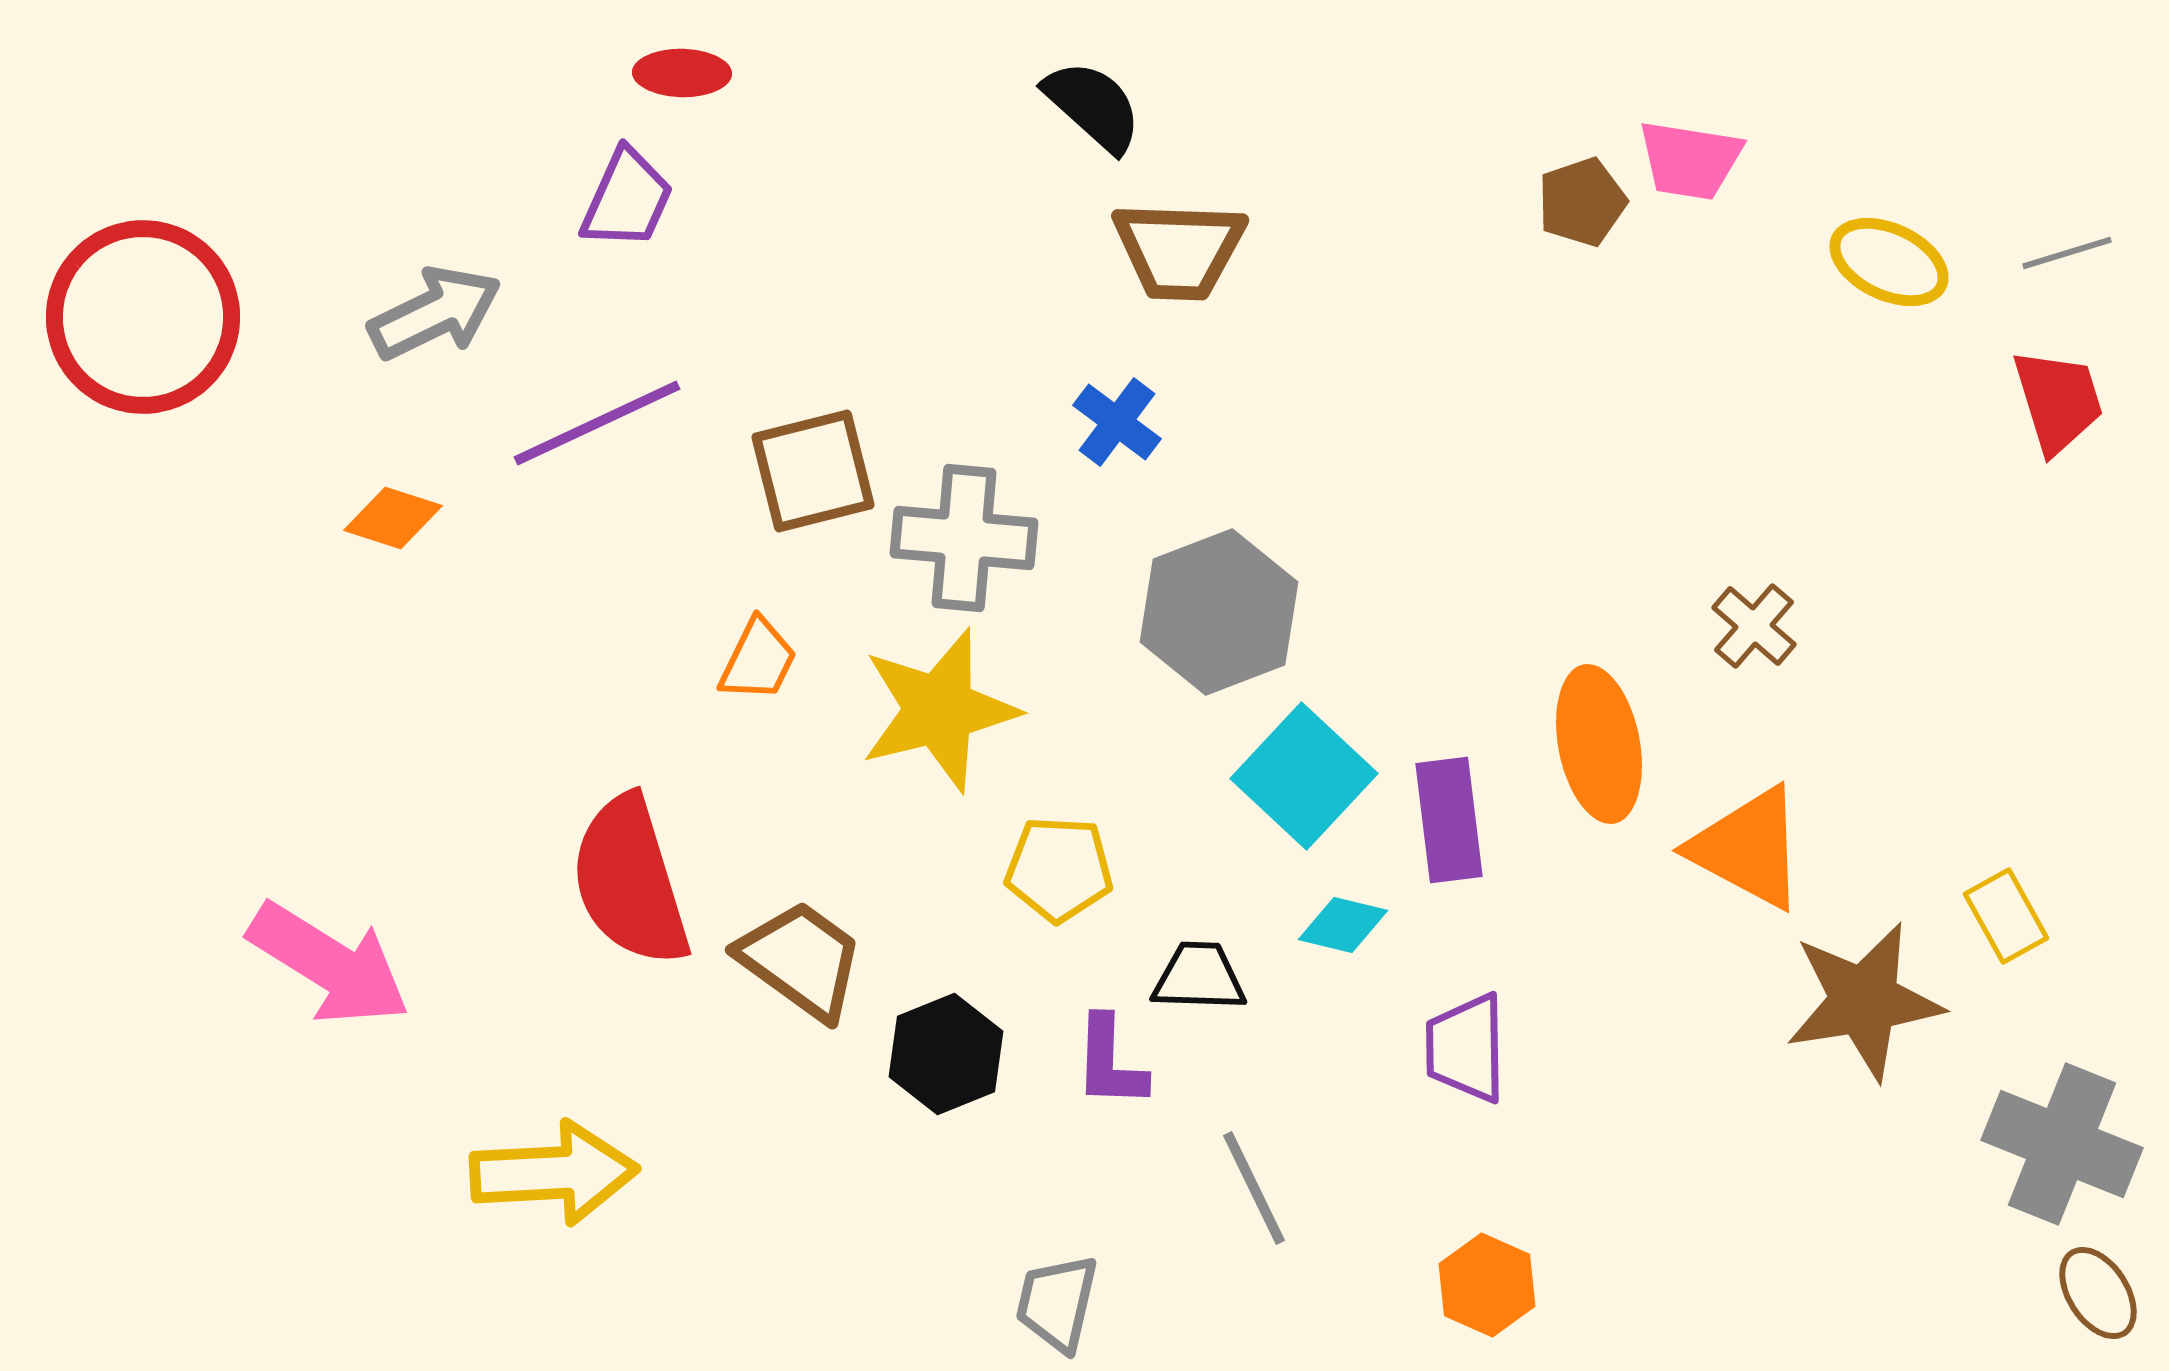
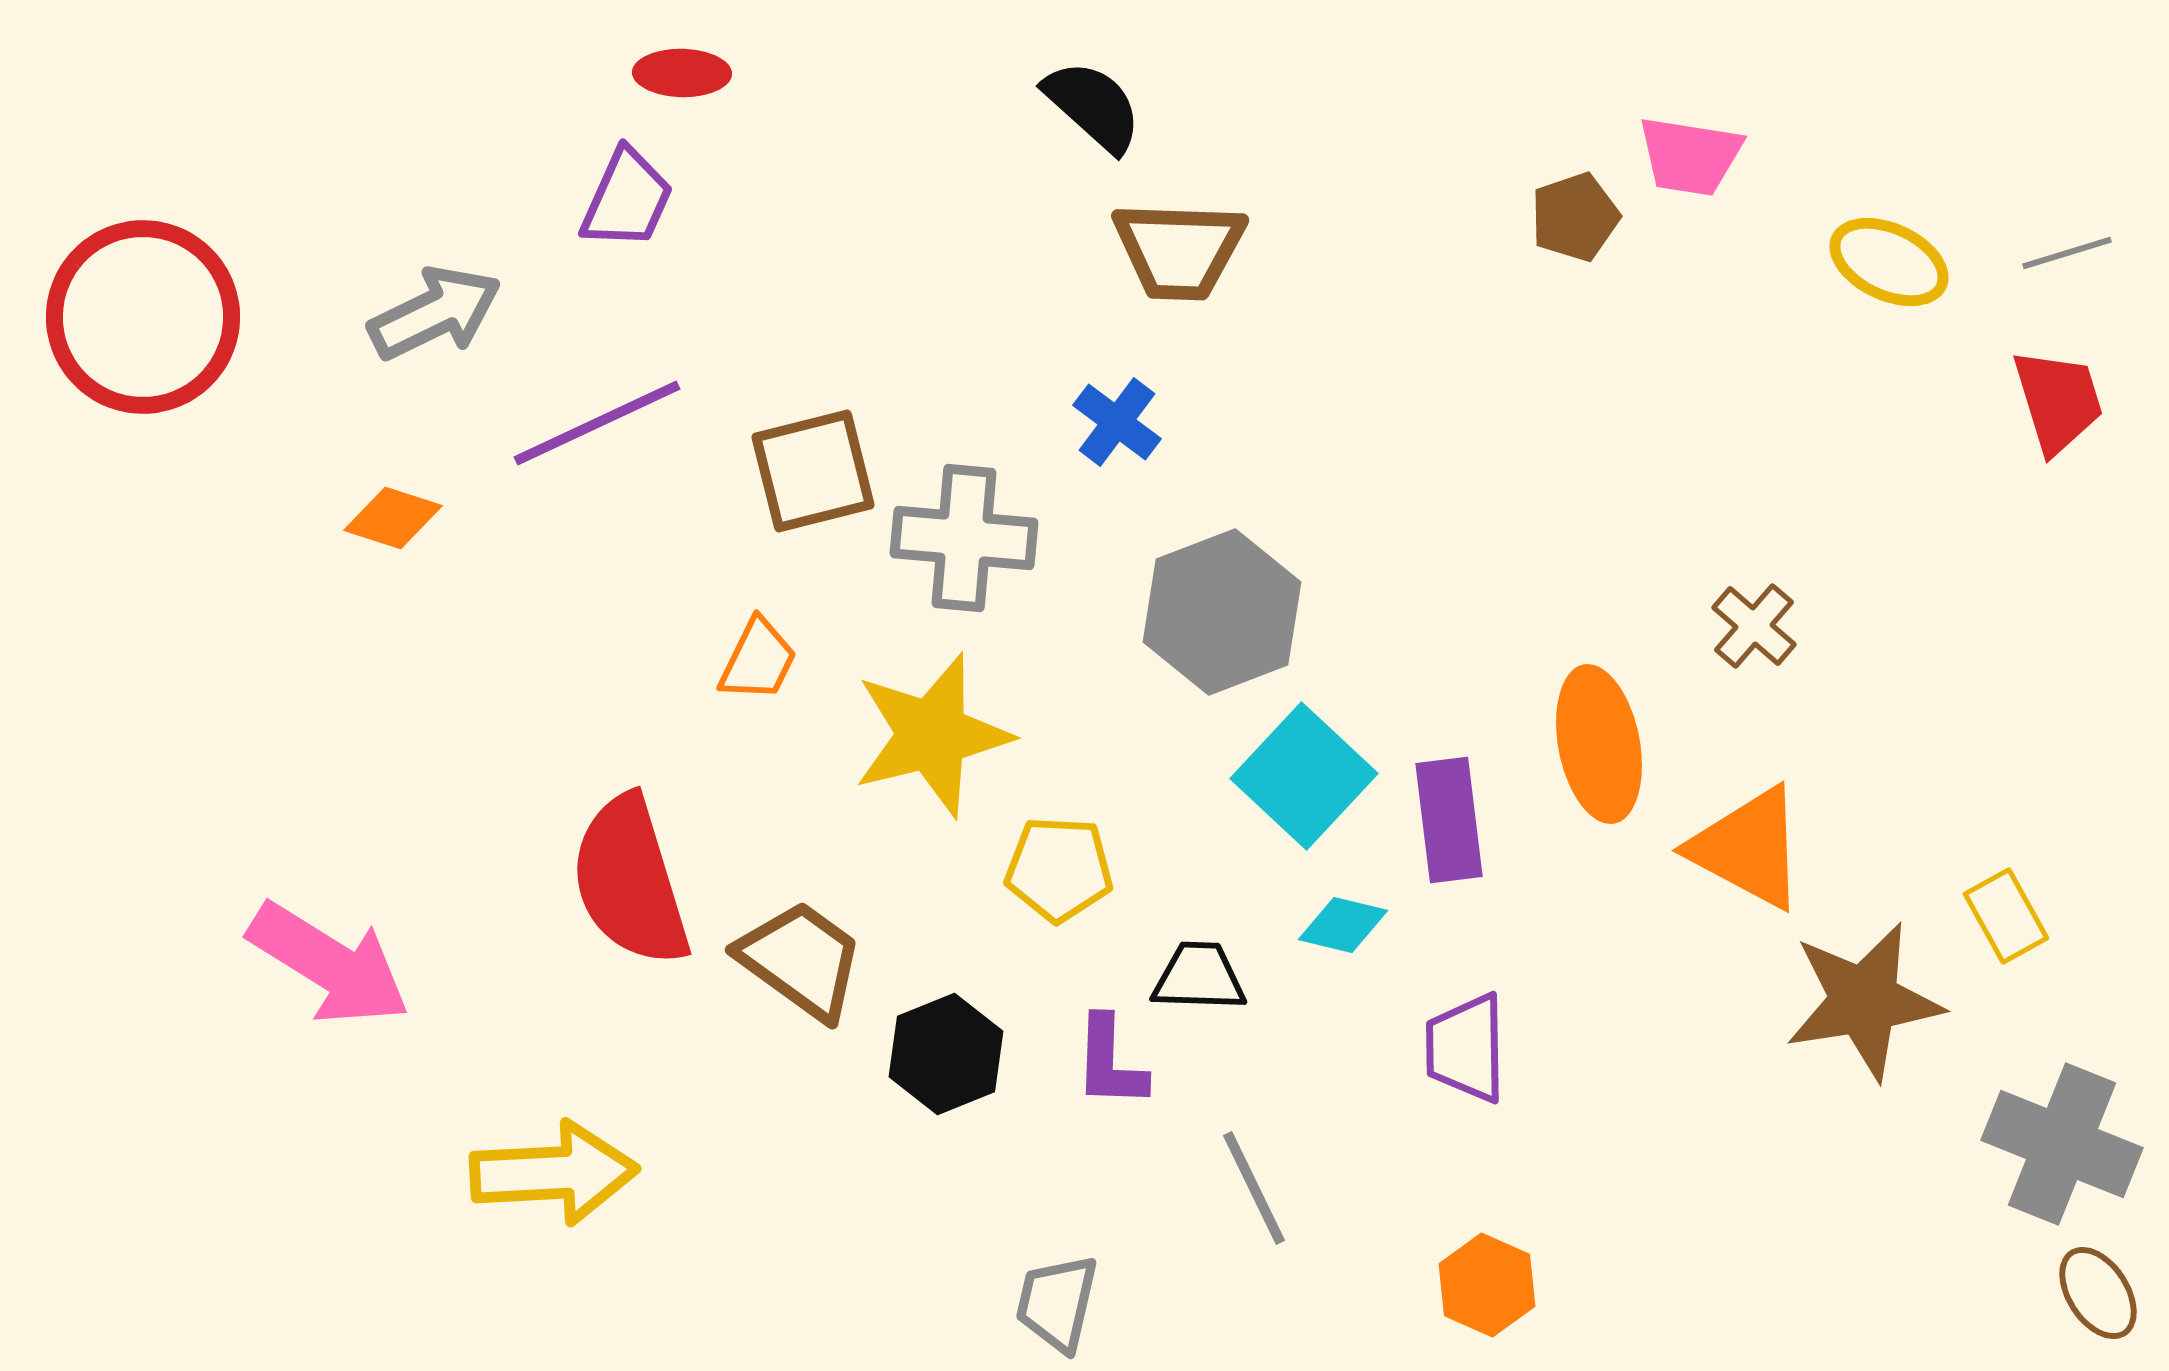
pink trapezoid at (1690, 160): moved 4 px up
brown pentagon at (1582, 202): moved 7 px left, 15 px down
gray hexagon at (1219, 612): moved 3 px right
yellow star at (939, 710): moved 7 px left, 25 px down
